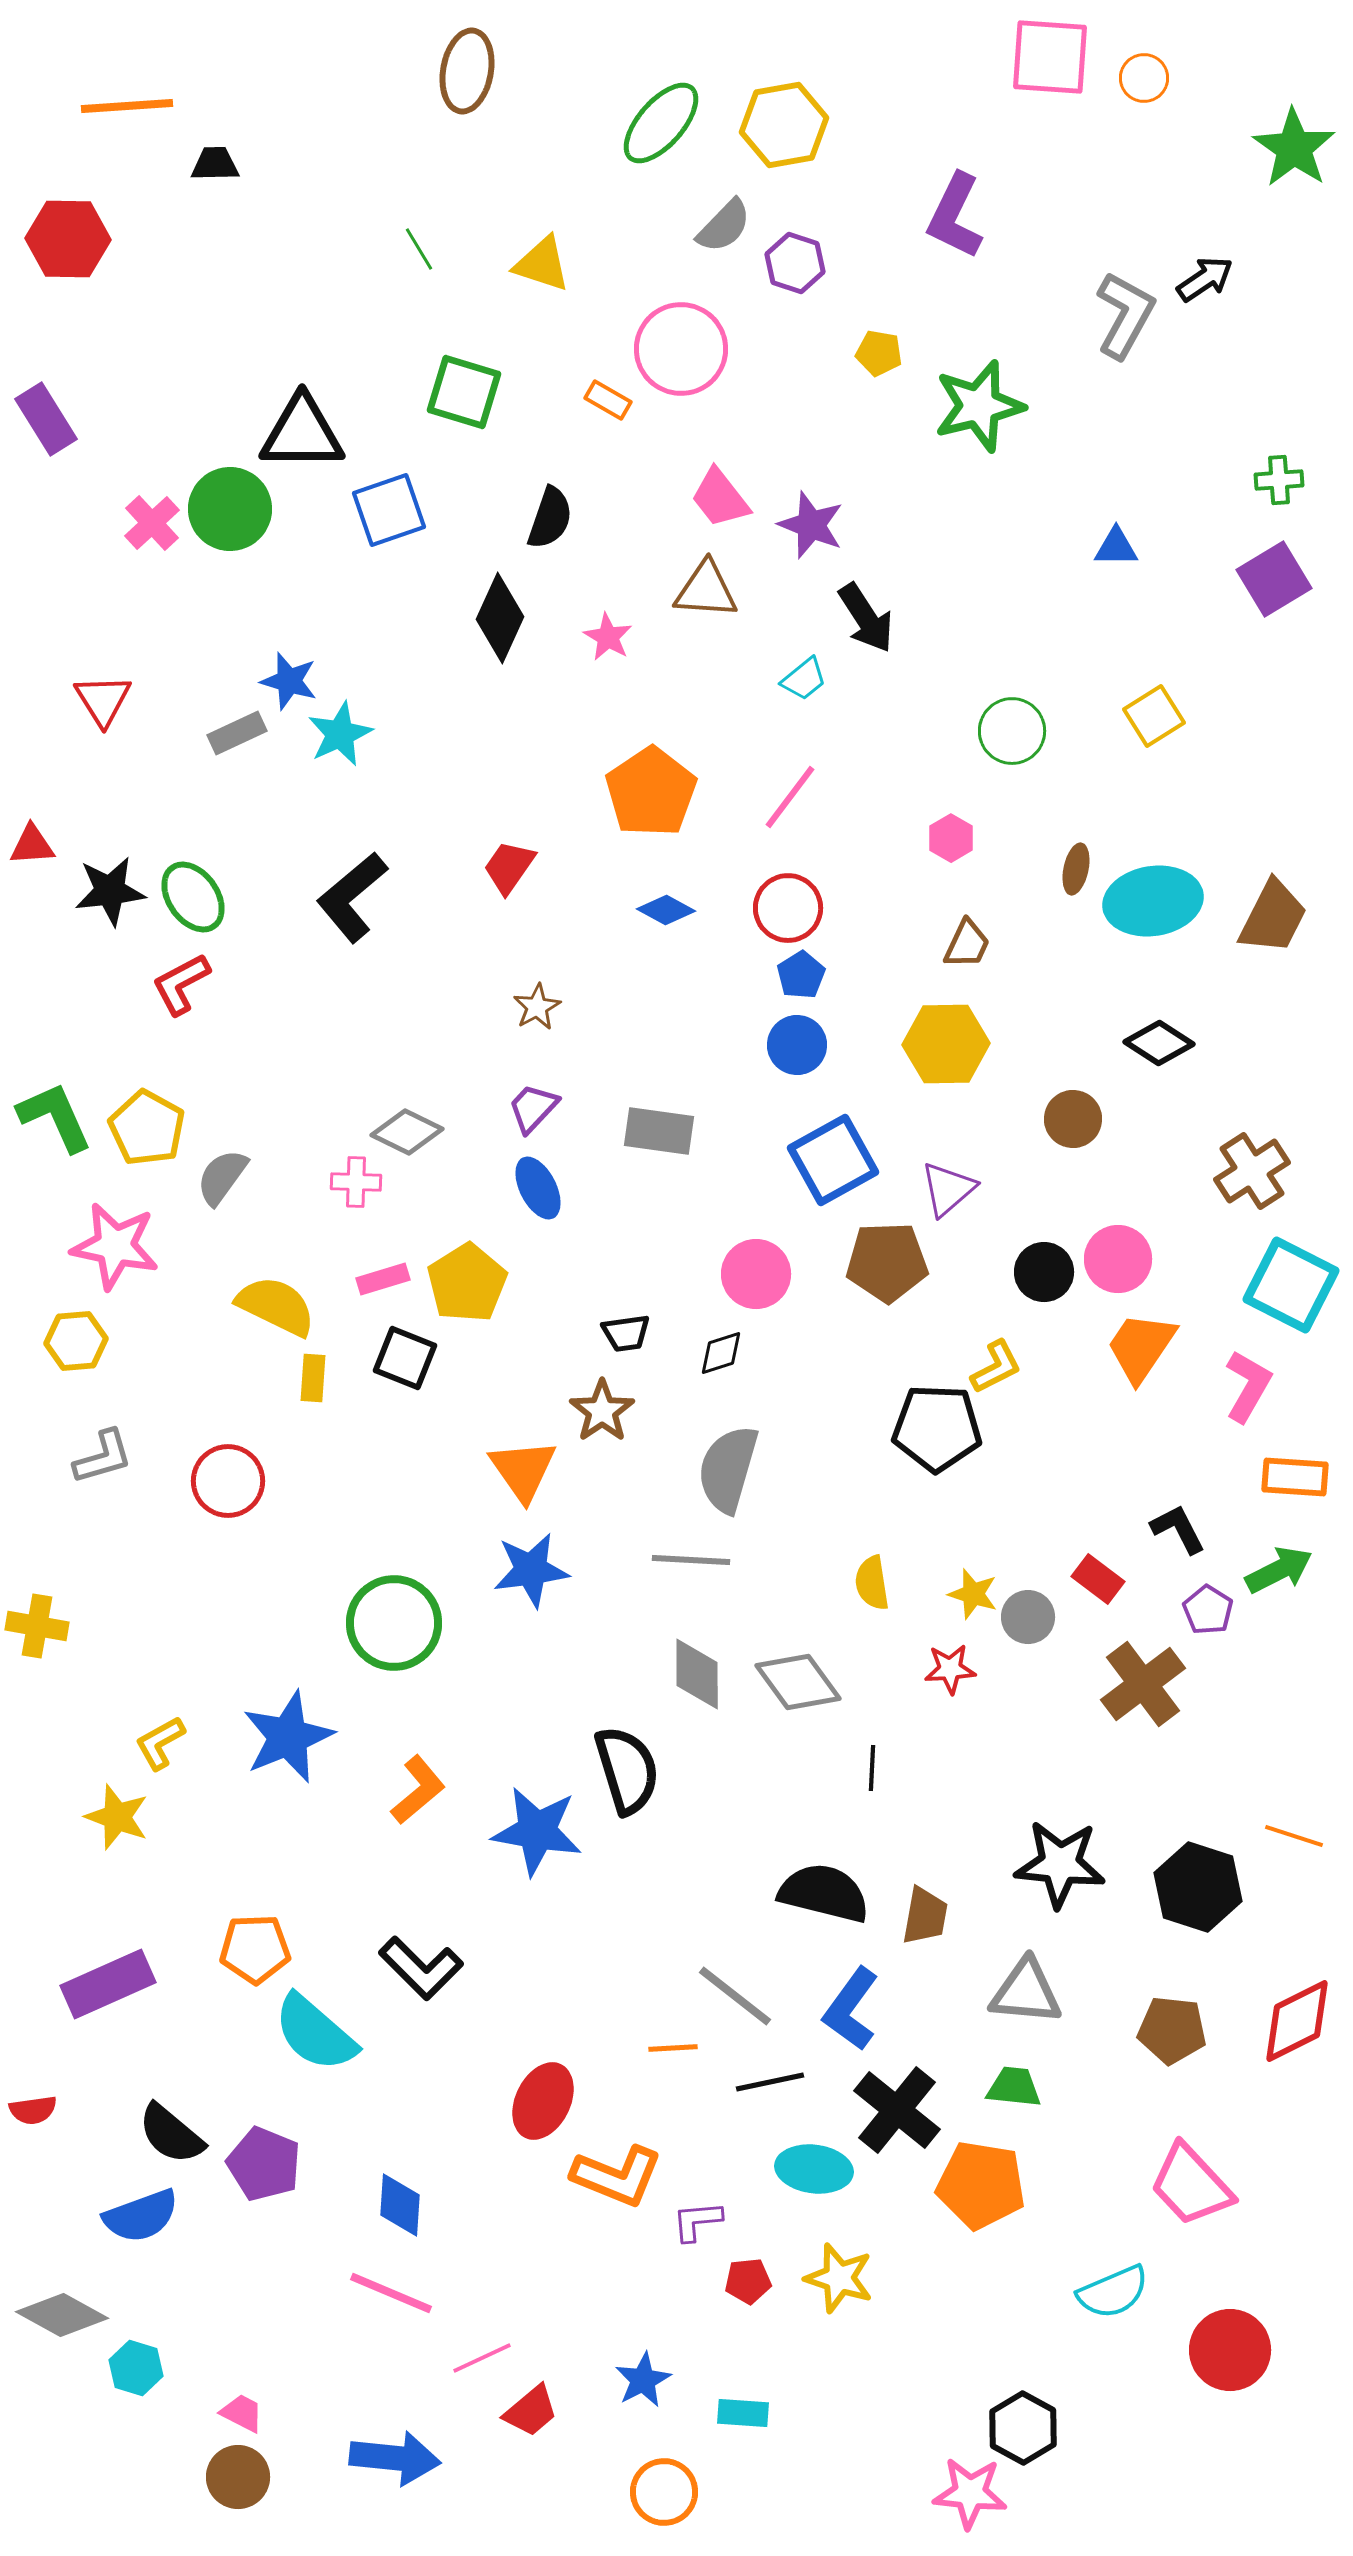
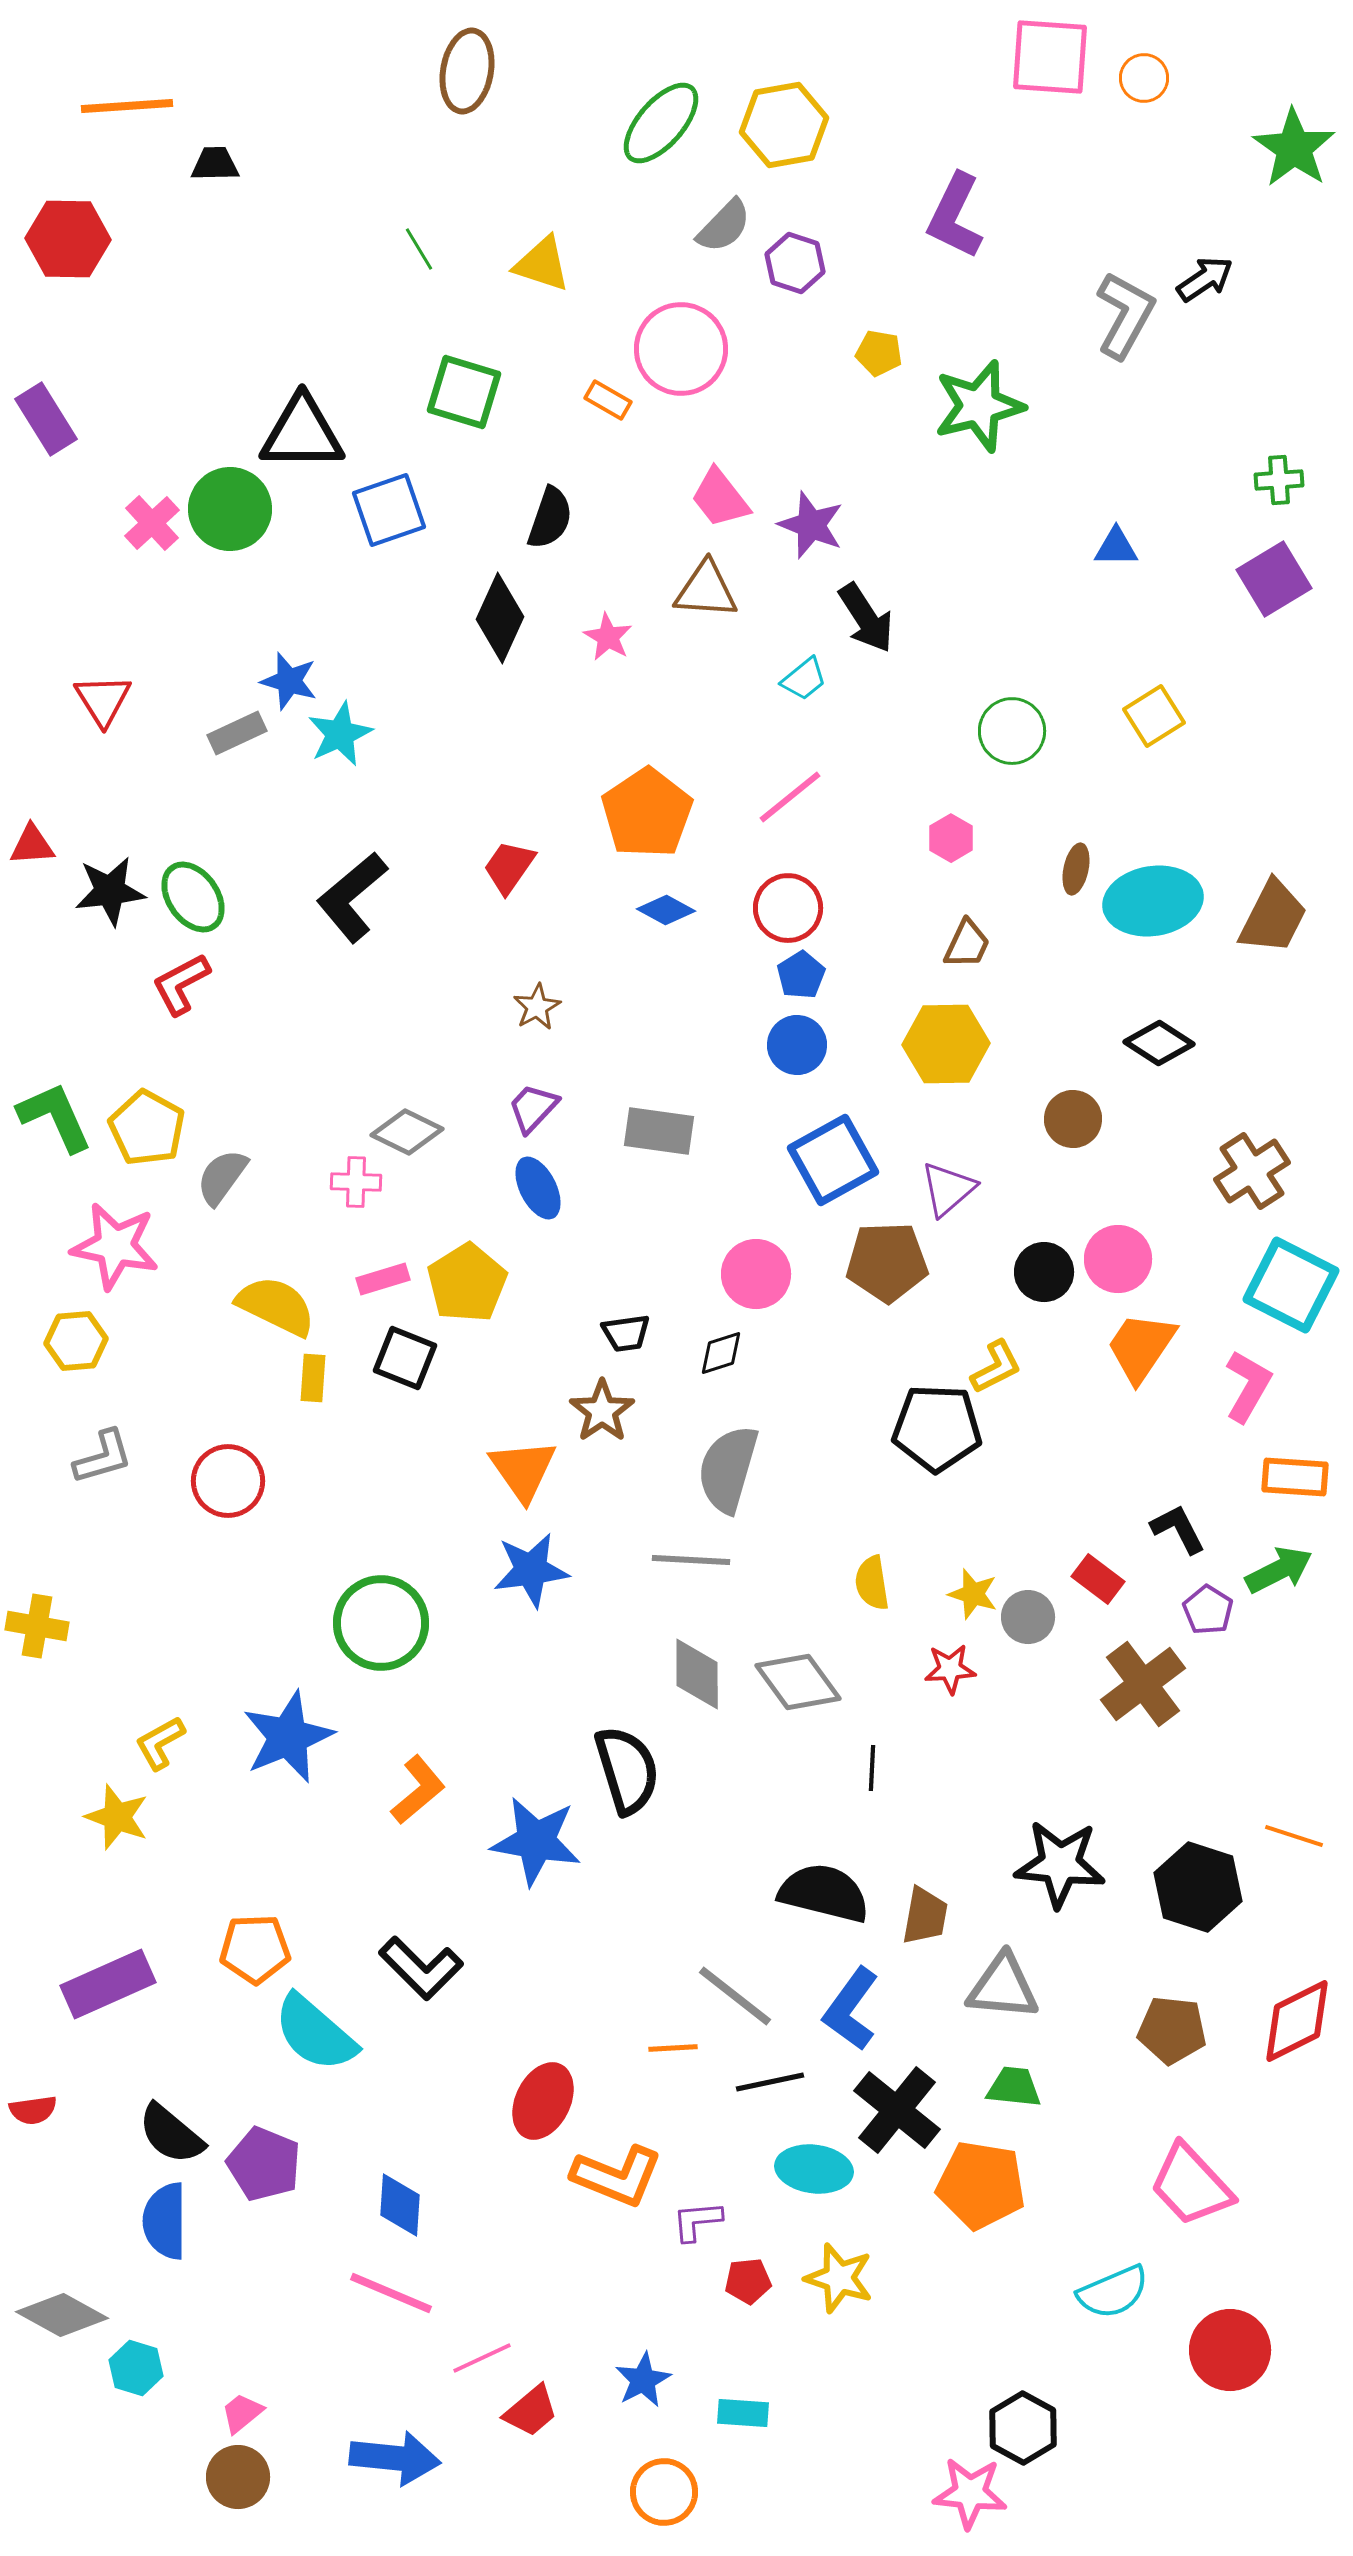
orange pentagon at (651, 792): moved 4 px left, 21 px down
pink line at (790, 797): rotated 14 degrees clockwise
green circle at (394, 1623): moved 13 px left
blue star at (537, 1831): moved 1 px left, 10 px down
gray triangle at (1026, 1992): moved 23 px left, 5 px up
blue semicircle at (141, 2216): moved 24 px right, 5 px down; rotated 110 degrees clockwise
pink trapezoid at (242, 2413): rotated 66 degrees counterclockwise
